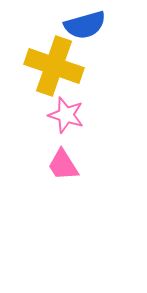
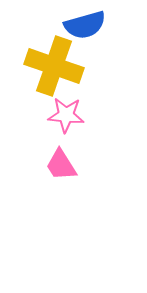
pink star: rotated 12 degrees counterclockwise
pink trapezoid: moved 2 px left
